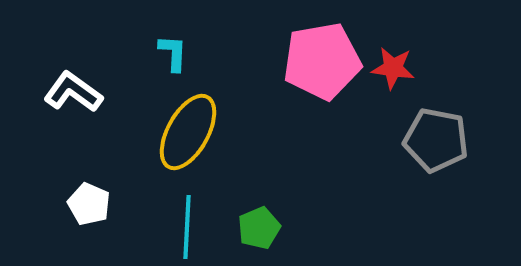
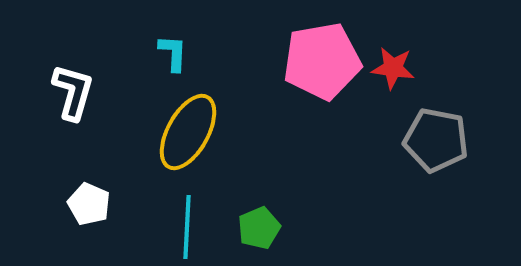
white L-shape: rotated 70 degrees clockwise
